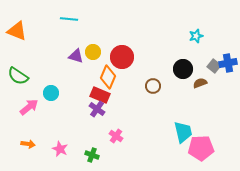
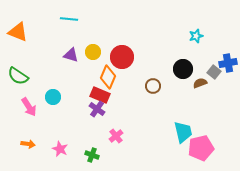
orange triangle: moved 1 px right, 1 px down
purple triangle: moved 5 px left, 1 px up
gray square: moved 6 px down
cyan circle: moved 2 px right, 4 px down
pink arrow: rotated 96 degrees clockwise
pink cross: rotated 16 degrees clockwise
pink pentagon: rotated 10 degrees counterclockwise
